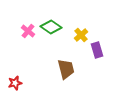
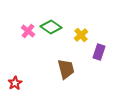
purple rectangle: moved 2 px right, 2 px down; rotated 35 degrees clockwise
red star: rotated 16 degrees counterclockwise
